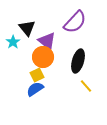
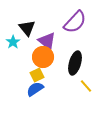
black ellipse: moved 3 px left, 2 px down
